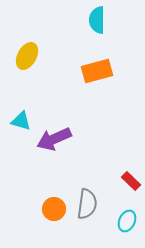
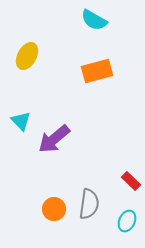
cyan semicircle: moved 3 px left; rotated 60 degrees counterclockwise
cyan triangle: rotated 30 degrees clockwise
purple arrow: rotated 16 degrees counterclockwise
gray semicircle: moved 2 px right
